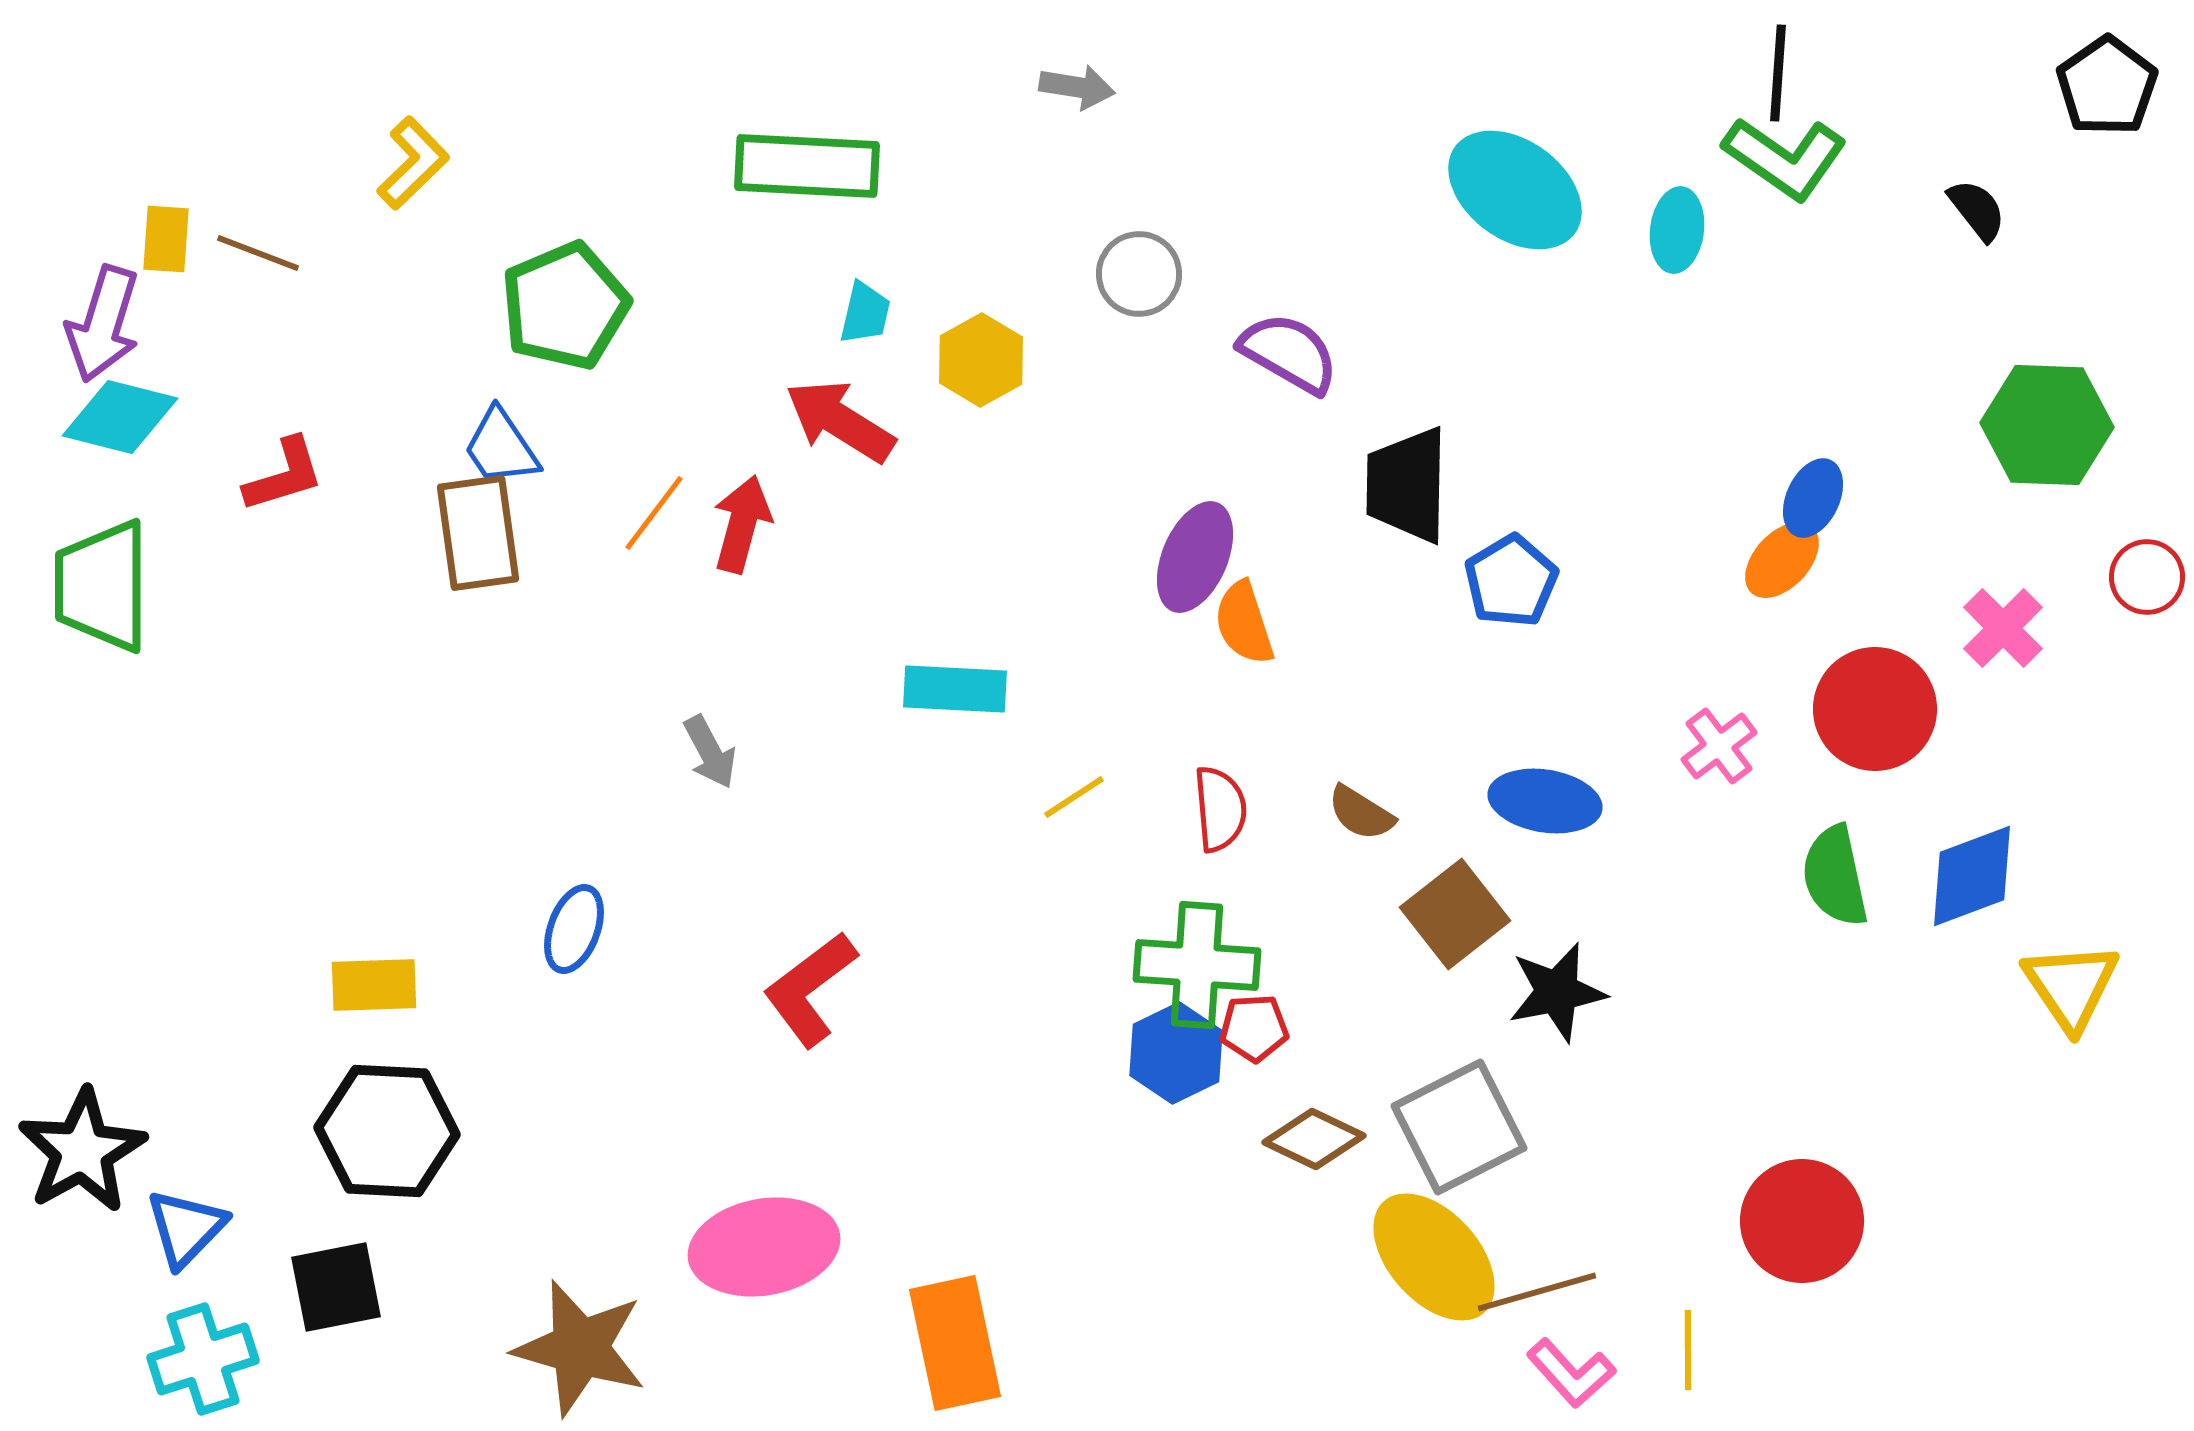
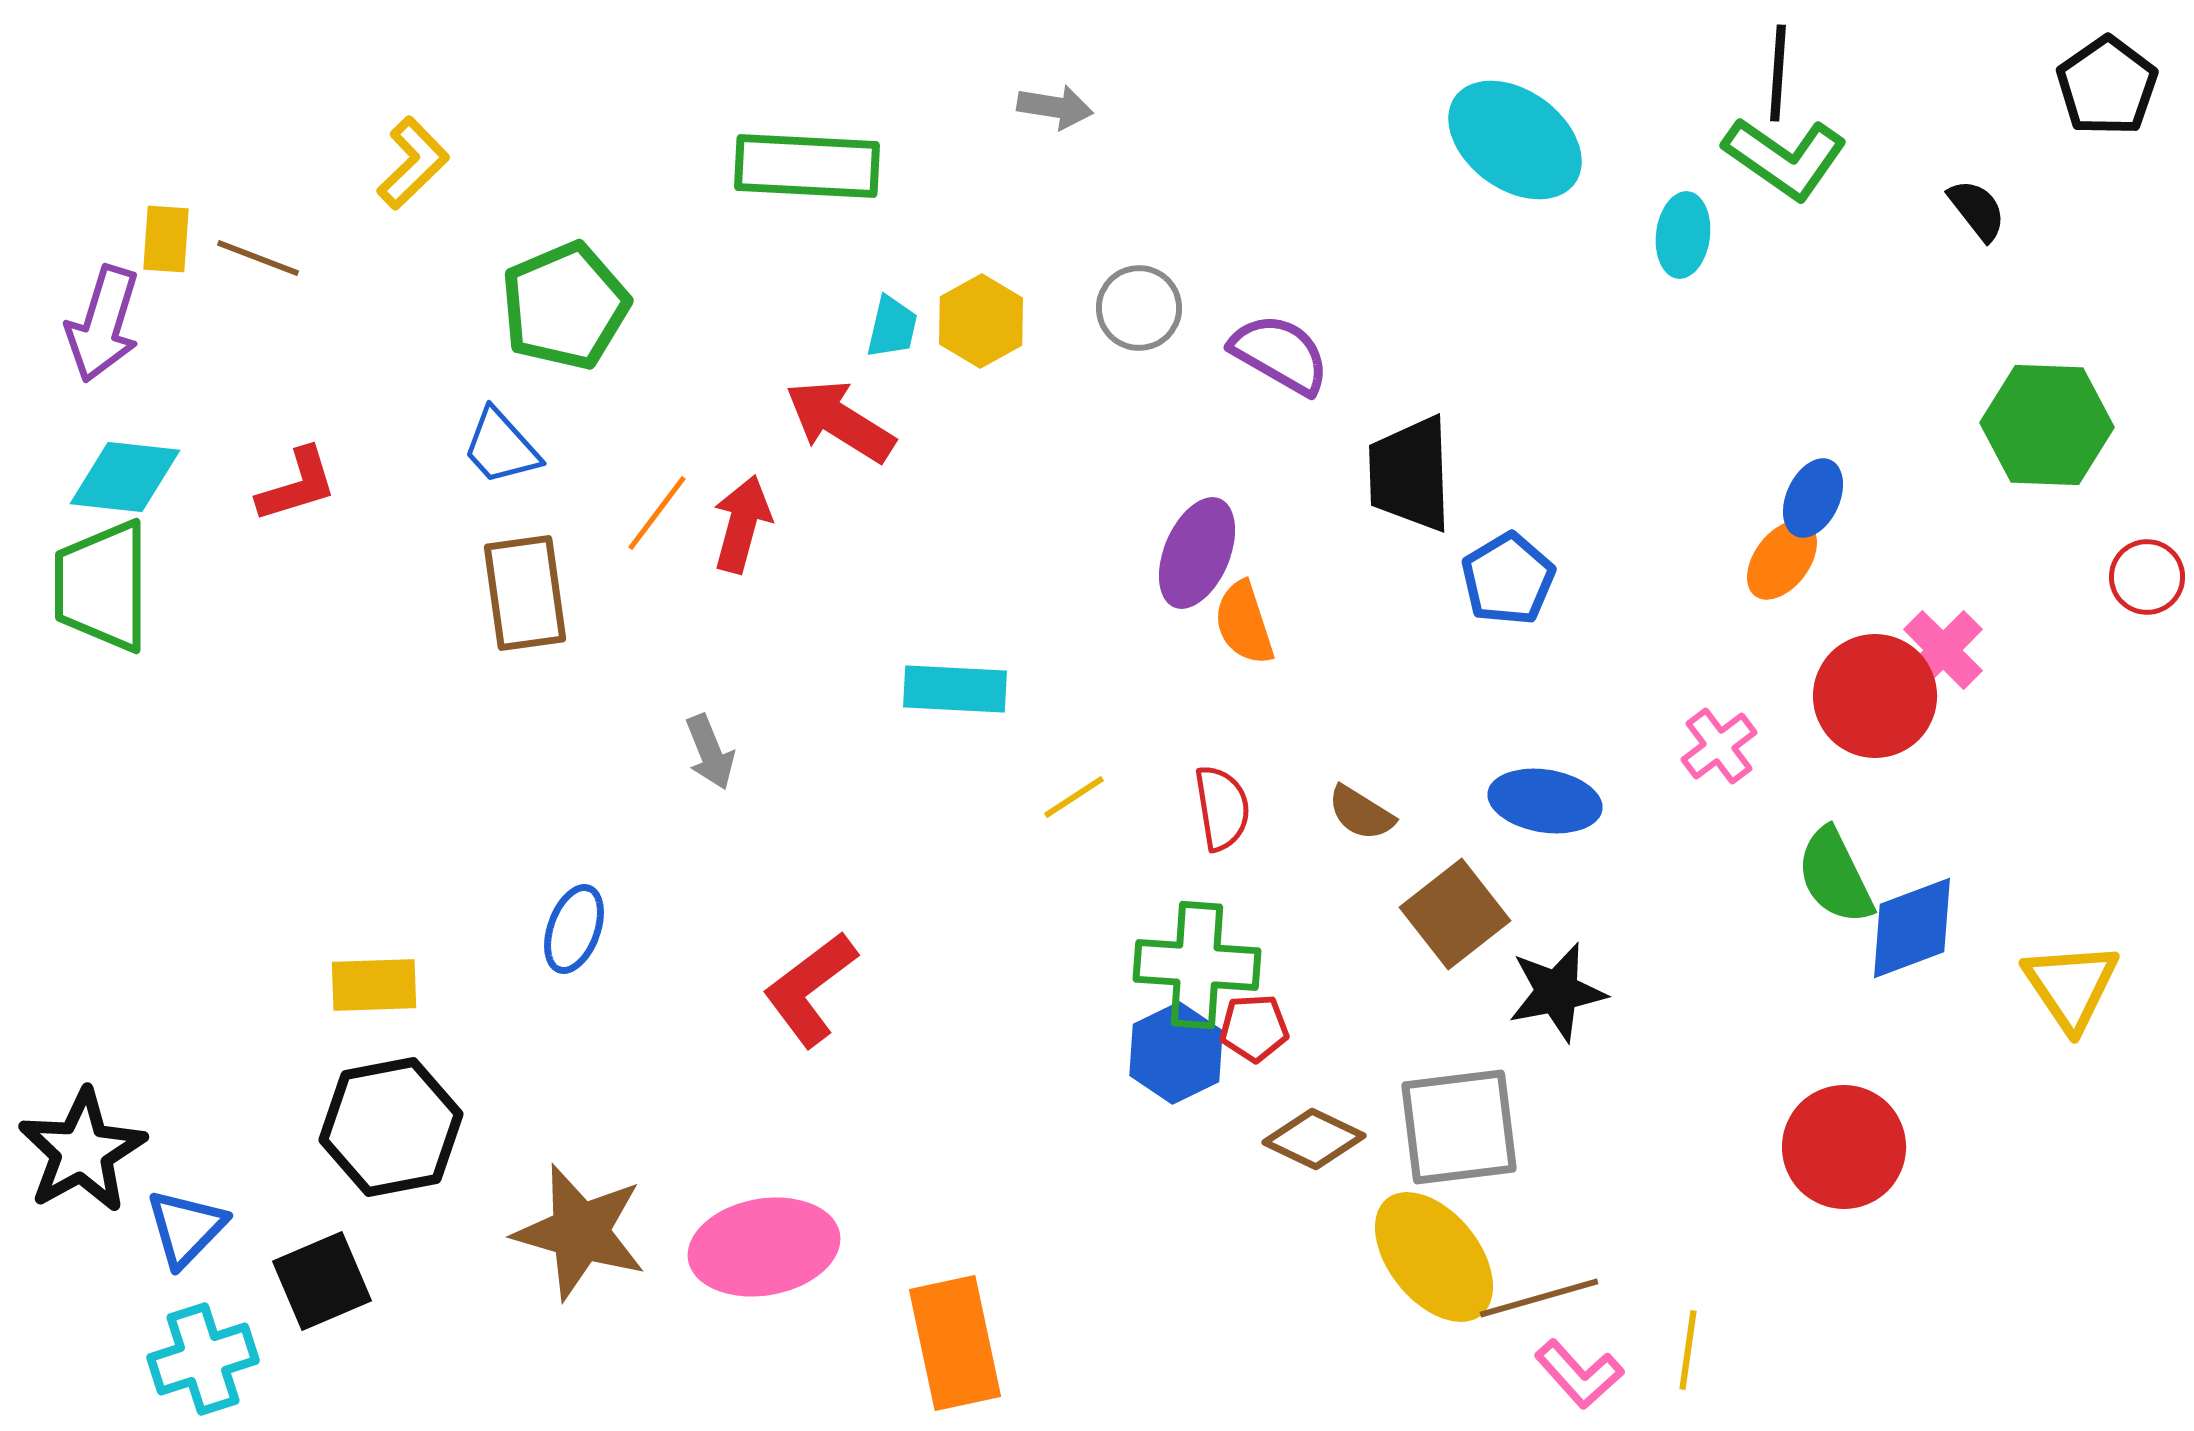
gray arrow at (1077, 87): moved 22 px left, 20 px down
cyan ellipse at (1515, 190): moved 50 px up
cyan ellipse at (1677, 230): moved 6 px right, 5 px down
brown line at (258, 253): moved 5 px down
gray circle at (1139, 274): moved 34 px down
cyan trapezoid at (865, 313): moved 27 px right, 14 px down
purple semicircle at (1289, 353): moved 9 px left, 1 px down
yellow hexagon at (981, 360): moved 39 px up
cyan diamond at (120, 417): moved 5 px right, 60 px down; rotated 8 degrees counterclockwise
blue trapezoid at (501, 447): rotated 8 degrees counterclockwise
red L-shape at (284, 475): moved 13 px right, 10 px down
black trapezoid at (1407, 485): moved 3 px right, 11 px up; rotated 3 degrees counterclockwise
orange line at (654, 513): moved 3 px right
brown rectangle at (478, 533): moved 47 px right, 60 px down
purple ellipse at (1195, 557): moved 2 px right, 4 px up
orange ellipse at (1782, 560): rotated 6 degrees counterclockwise
blue pentagon at (1511, 581): moved 3 px left, 2 px up
pink cross at (2003, 628): moved 60 px left, 22 px down
red circle at (1875, 709): moved 13 px up
gray arrow at (710, 752): rotated 6 degrees clockwise
red semicircle at (1220, 809): moved 2 px right, 1 px up; rotated 4 degrees counterclockwise
green semicircle at (1835, 876): rotated 14 degrees counterclockwise
blue diamond at (1972, 876): moved 60 px left, 52 px down
gray square at (1459, 1127): rotated 20 degrees clockwise
black hexagon at (387, 1131): moved 4 px right, 4 px up; rotated 14 degrees counterclockwise
red circle at (1802, 1221): moved 42 px right, 74 px up
yellow ellipse at (1434, 1257): rotated 3 degrees clockwise
black square at (336, 1287): moved 14 px left, 6 px up; rotated 12 degrees counterclockwise
brown line at (1537, 1292): moved 2 px right, 6 px down
brown star at (580, 1348): moved 116 px up
yellow line at (1688, 1350): rotated 8 degrees clockwise
pink L-shape at (1571, 1373): moved 8 px right, 1 px down
